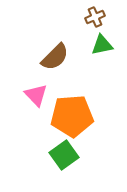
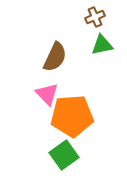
brown semicircle: rotated 20 degrees counterclockwise
pink triangle: moved 11 px right, 1 px up
